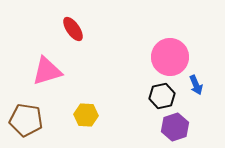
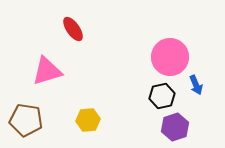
yellow hexagon: moved 2 px right, 5 px down; rotated 10 degrees counterclockwise
